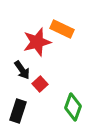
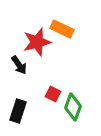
black arrow: moved 3 px left, 5 px up
red square: moved 13 px right, 10 px down; rotated 21 degrees counterclockwise
